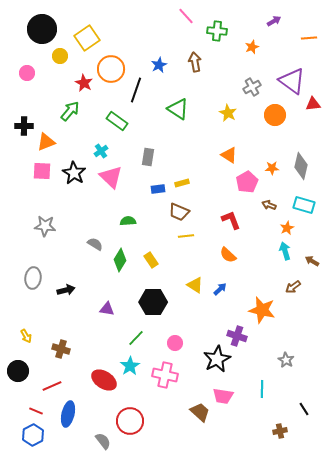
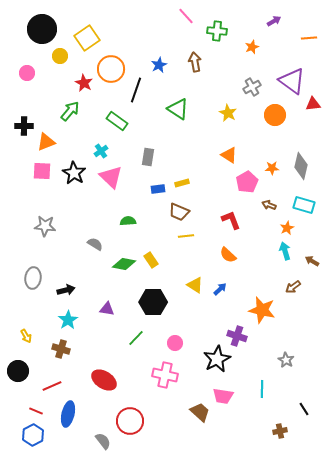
green diamond at (120, 260): moved 4 px right, 4 px down; rotated 70 degrees clockwise
cyan star at (130, 366): moved 62 px left, 46 px up
